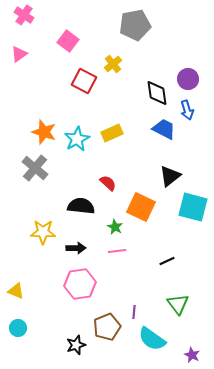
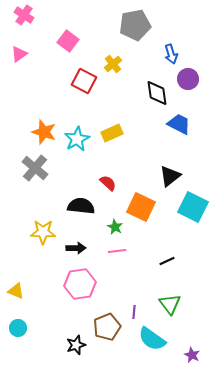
blue arrow: moved 16 px left, 56 px up
blue trapezoid: moved 15 px right, 5 px up
cyan square: rotated 12 degrees clockwise
green triangle: moved 8 px left
